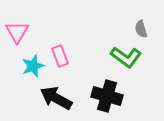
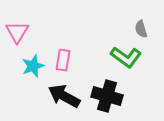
pink rectangle: moved 3 px right, 4 px down; rotated 30 degrees clockwise
black arrow: moved 8 px right, 2 px up
